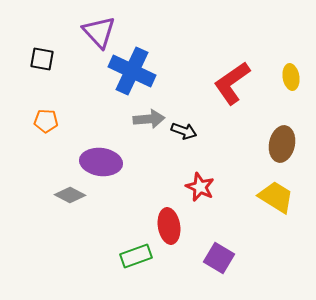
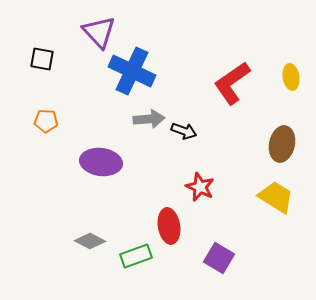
gray diamond: moved 20 px right, 46 px down
